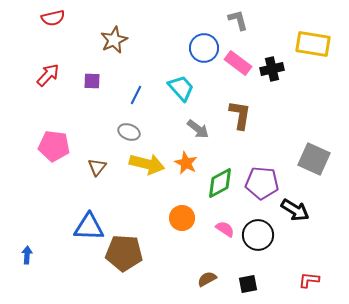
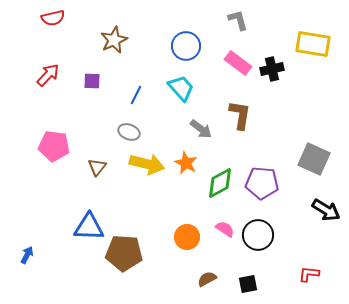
blue circle: moved 18 px left, 2 px up
gray arrow: moved 3 px right
black arrow: moved 31 px right
orange circle: moved 5 px right, 19 px down
blue arrow: rotated 24 degrees clockwise
red L-shape: moved 6 px up
